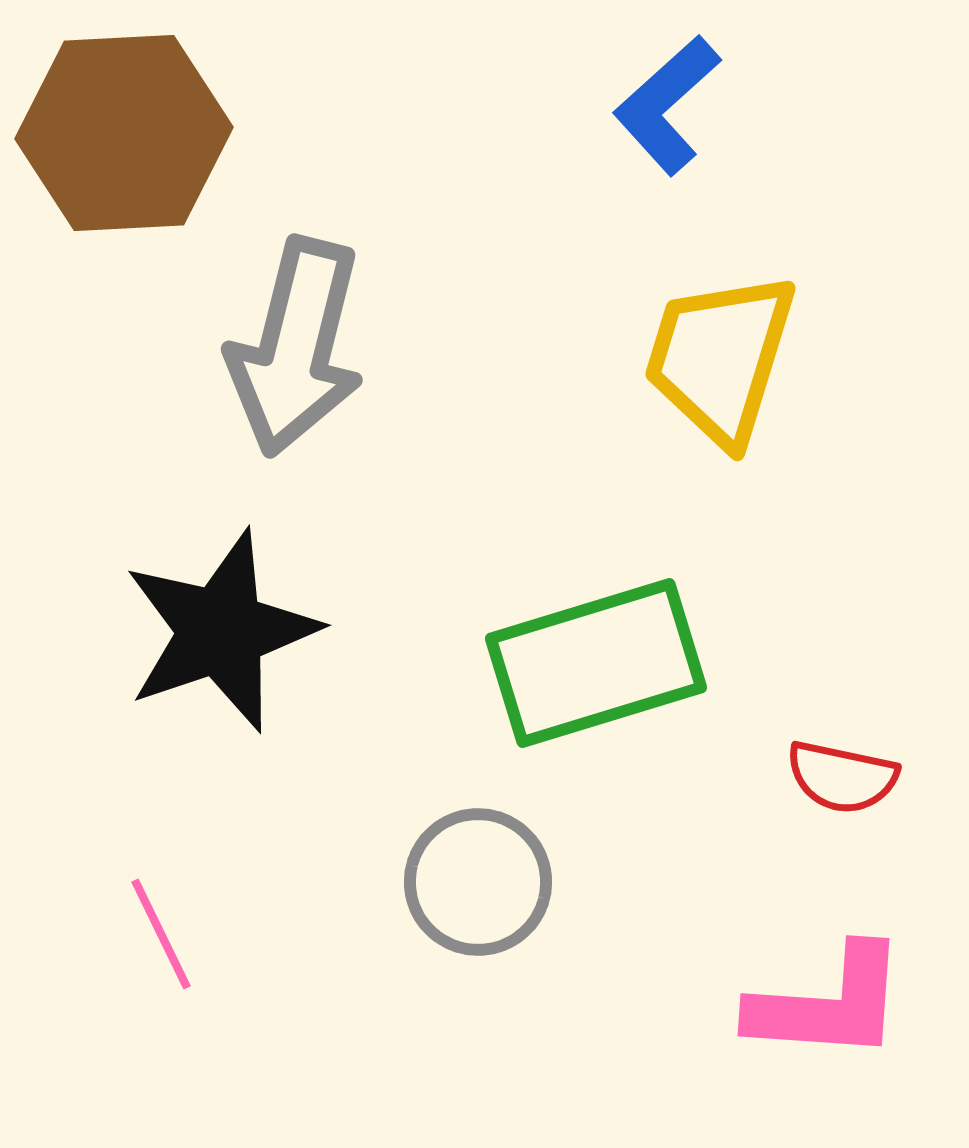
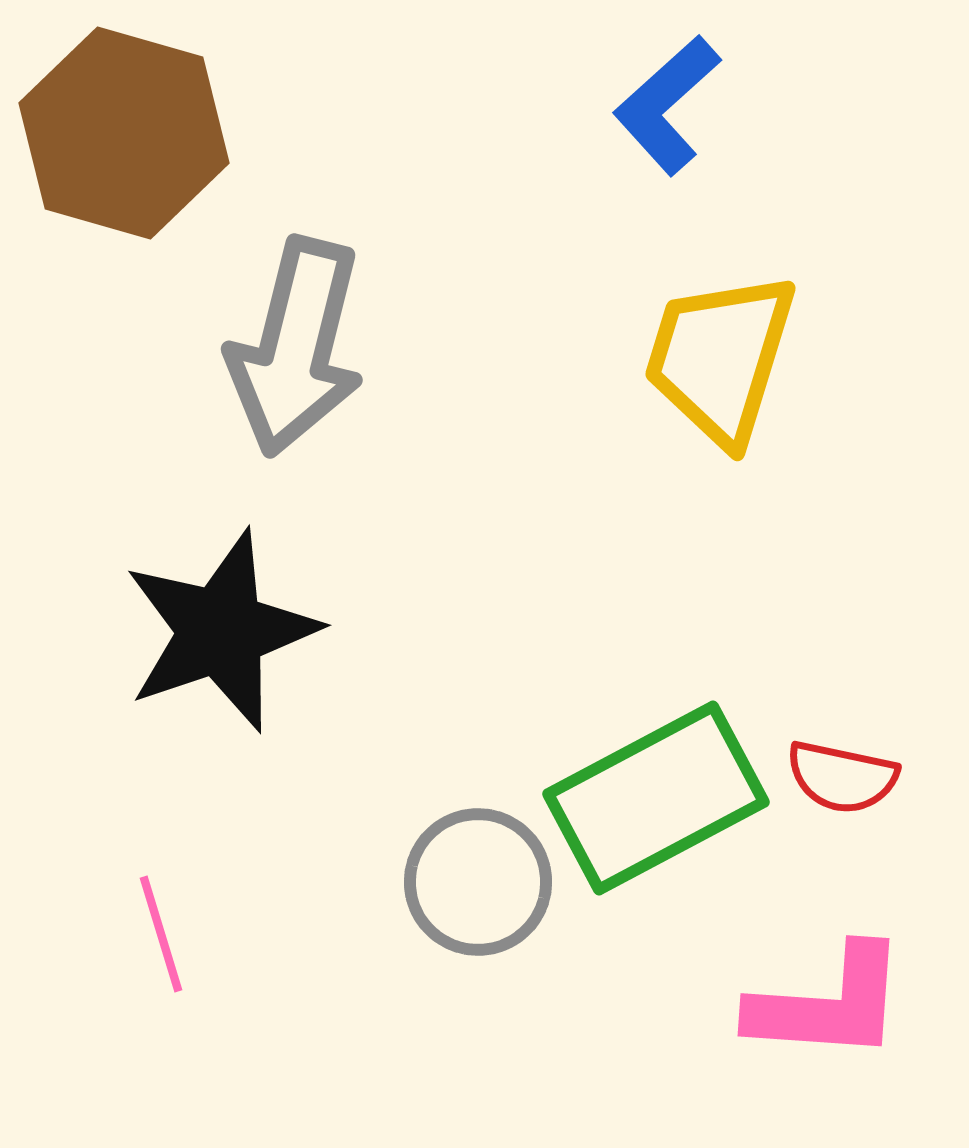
brown hexagon: rotated 19 degrees clockwise
green rectangle: moved 60 px right, 135 px down; rotated 11 degrees counterclockwise
pink line: rotated 9 degrees clockwise
